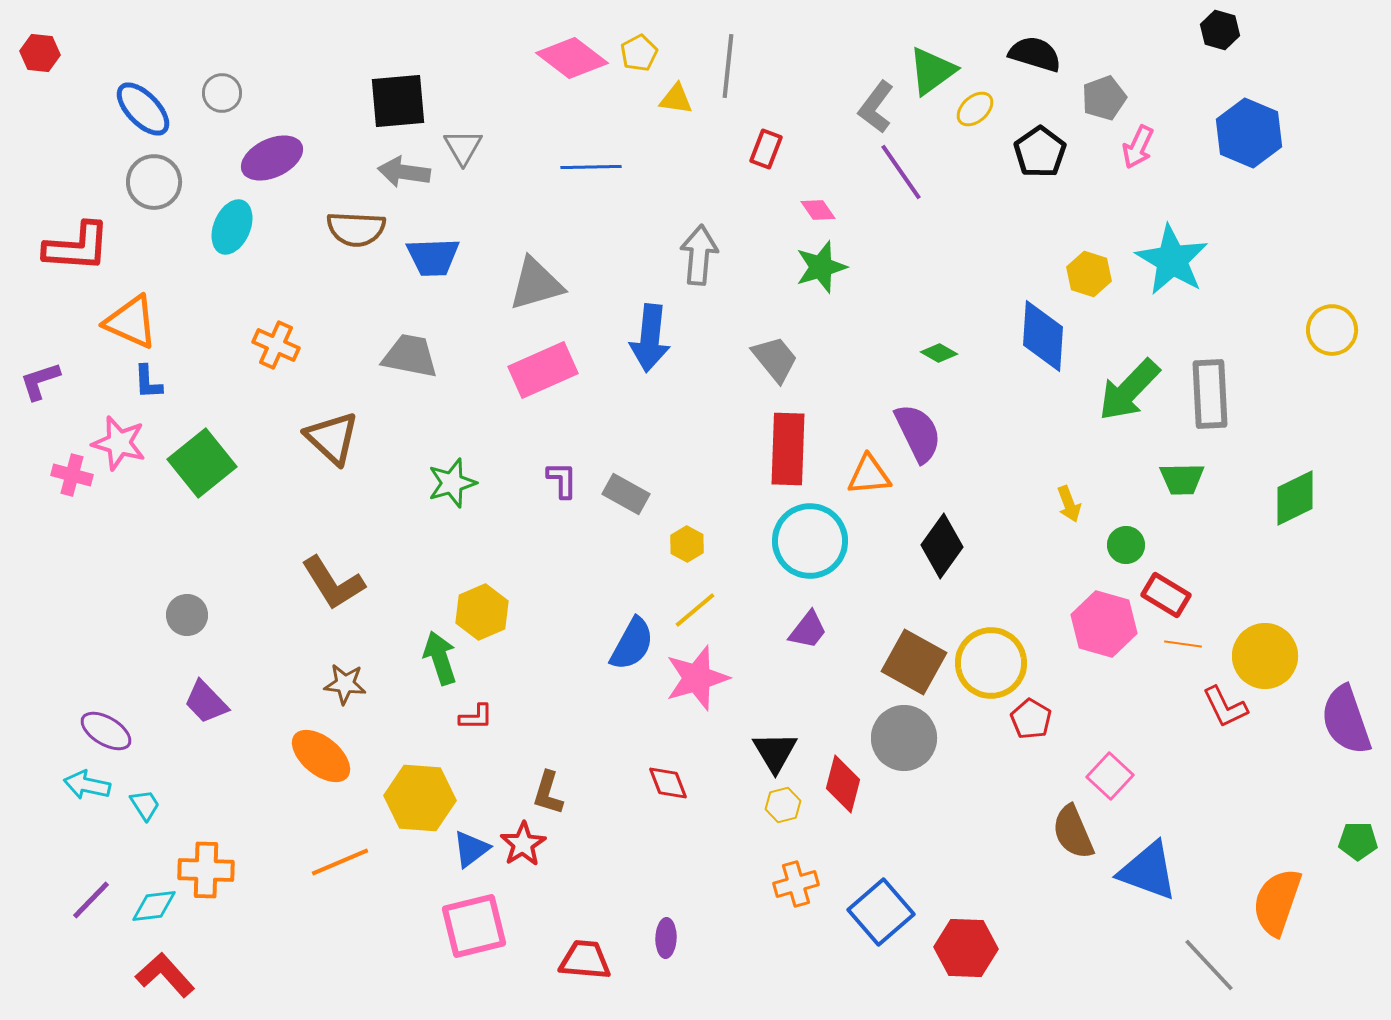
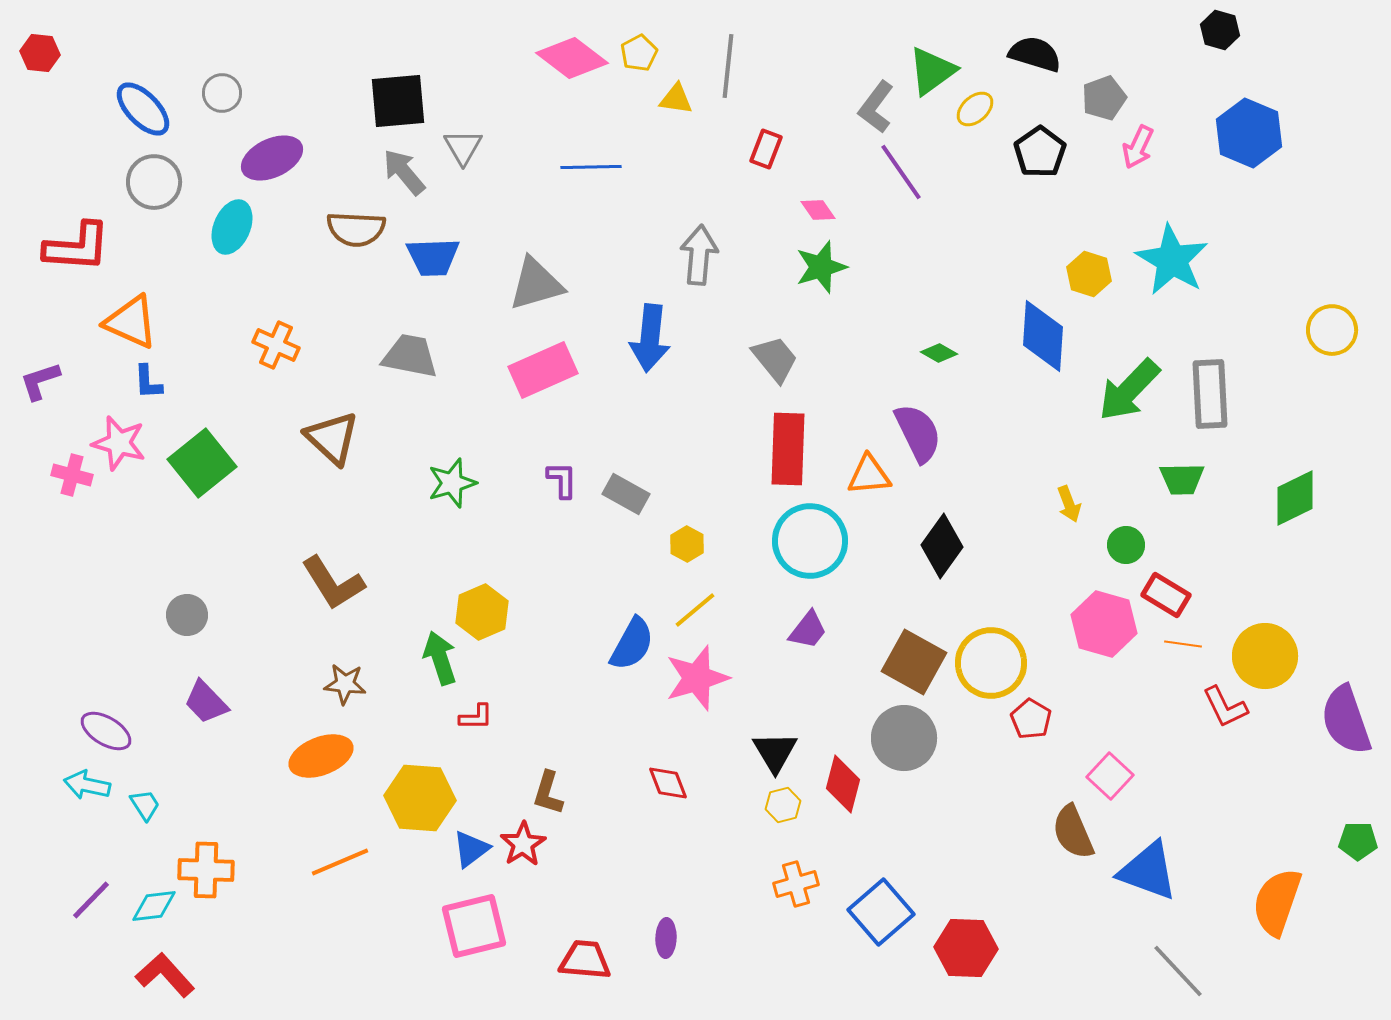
gray arrow at (404, 172): rotated 42 degrees clockwise
orange ellipse at (321, 756): rotated 60 degrees counterclockwise
gray line at (1209, 965): moved 31 px left, 6 px down
